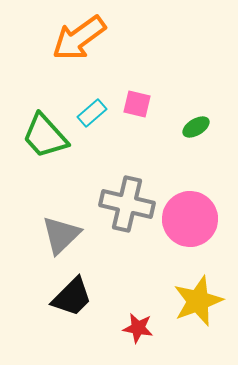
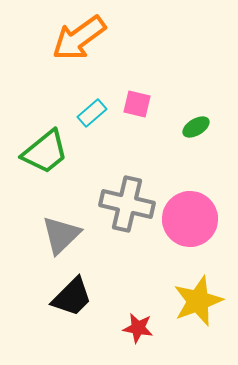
green trapezoid: moved 16 px down; rotated 87 degrees counterclockwise
